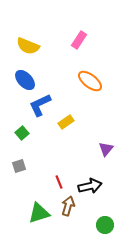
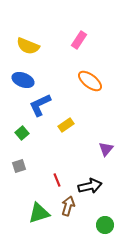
blue ellipse: moved 2 px left; rotated 25 degrees counterclockwise
yellow rectangle: moved 3 px down
red line: moved 2 px left, 2 px up
